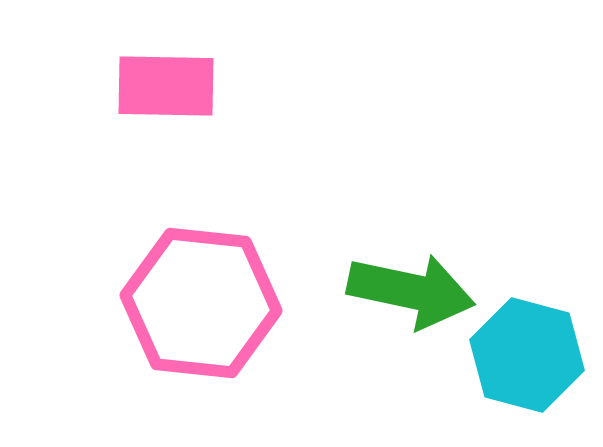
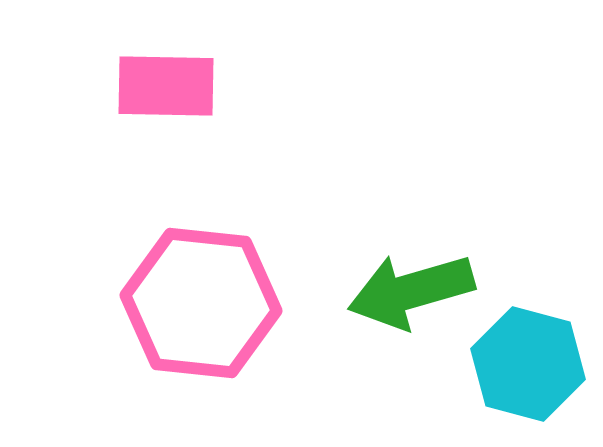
green arrow: rotated 152 degrees clockwise
cyan hexagon: moved 1 px right, 9 px down
